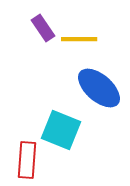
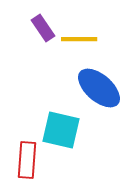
cyan square: rotated 9 degrees counterclockwise
